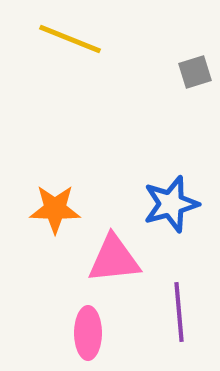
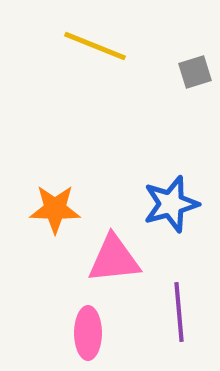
yellow line: moved 25 px right, 7 px down
